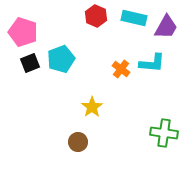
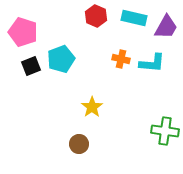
black square: moved 1 px right, 3 px down
orange cross: moved 10 px up; rotated 24 degrees counterclockwise
green cross: moved 1 px right, 2 px up
brown circle: moved 1 px right, 2 px down
